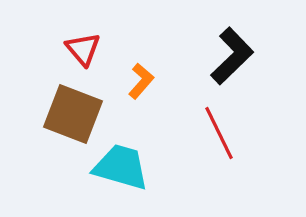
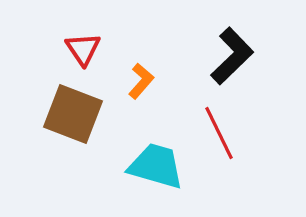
red triangle: rotated 6 degrees clockwise
cyan trapezoid: moved 35 px right, 1 px up
